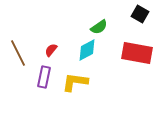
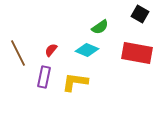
green semicircle: moved 1 px right
cyan diamond: rotated 50 degrees clockwise
